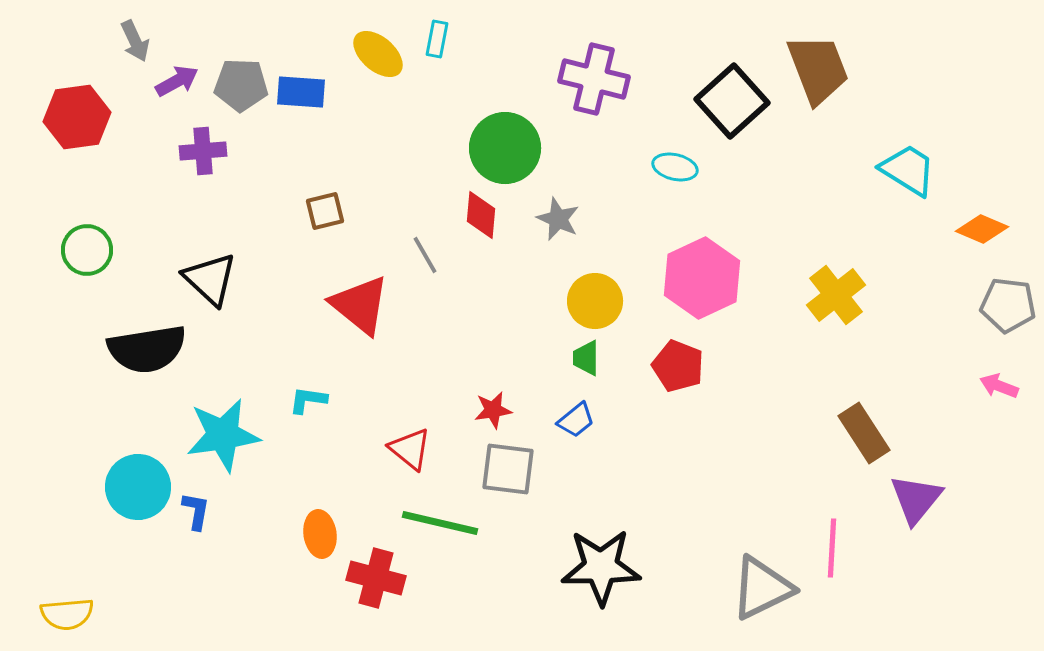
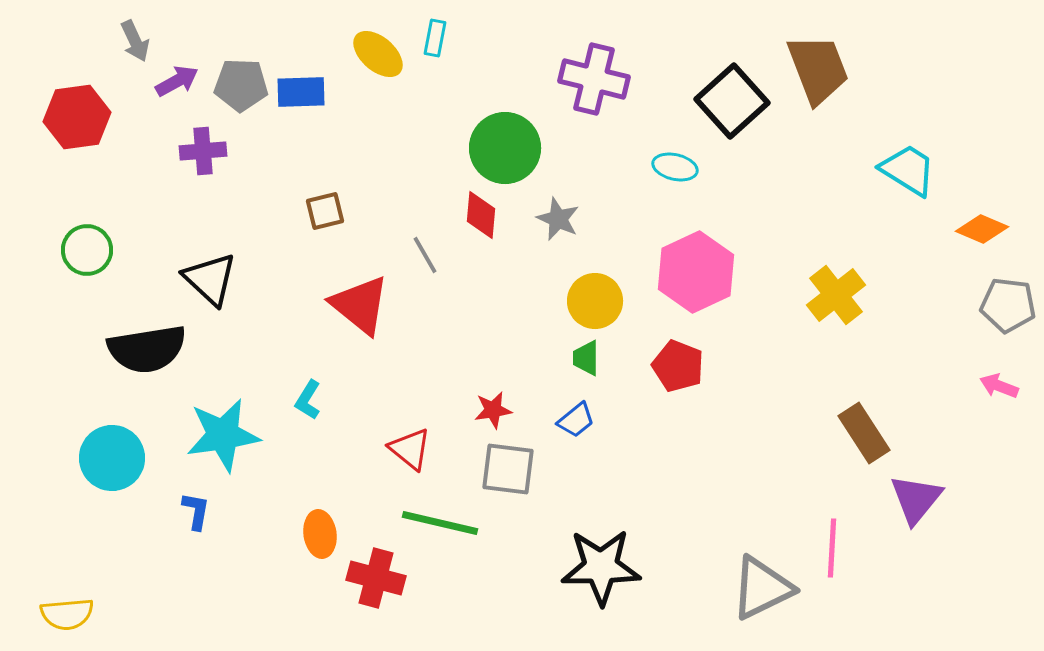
cyan rectangle at (437, 39): moved 2 px left, 1 px up
blue rectangle at (301, 92): rotated 6 degrees counterclockwise
pink hexagon at (702, 278): moved 6 px left, 6 px up
cyan L-shape at (308, 400): rotated 66 degrees counterclockwise
cyan circle at (138, 487): moved 26 px left, 29 px up
